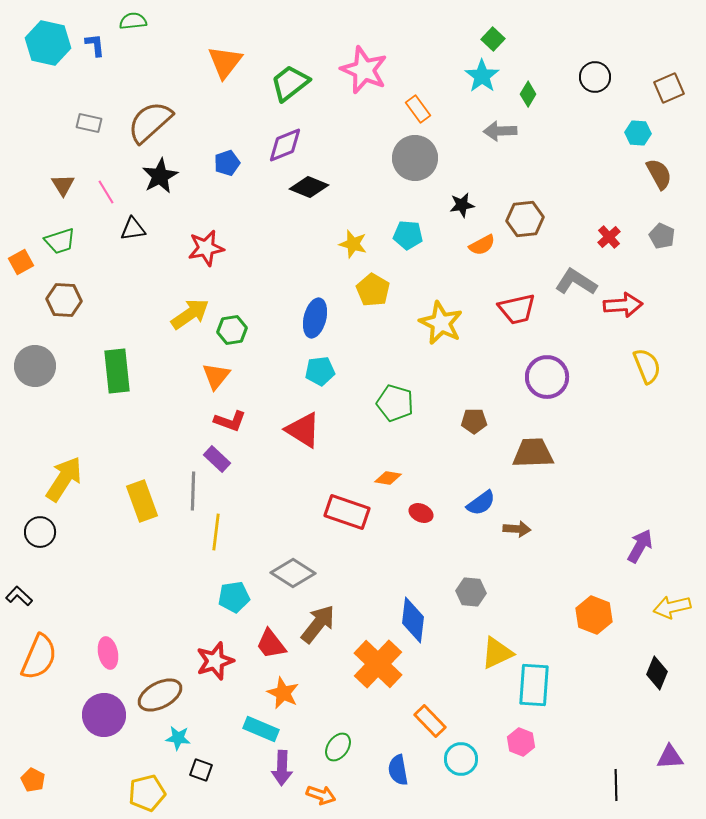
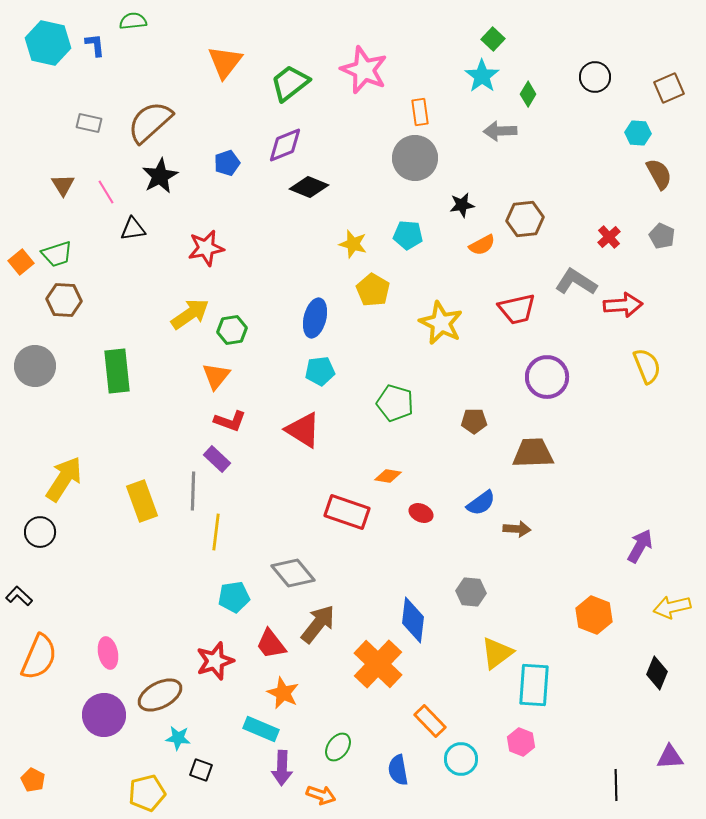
orange rectangle at (418, 109): moved 2 px right, 3 px down; rotated 28 degrees clockwise
green trapezoid at (60, 241): moved 3 px left, 13 px down
orange square at (21, 262): rotated 10 degrees counterclockwise
orange diamond at (388, 478): moved 2 px up
gray diamond at (293, 573): rotated 18 degrees clockwise
yellow triangle at (497, 653): rotated 12 degrees counterclockwise
